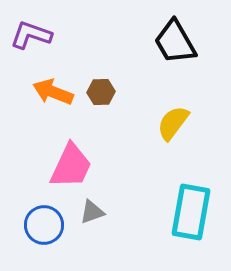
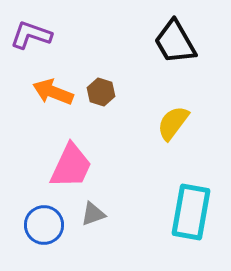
brown hexagon: rotated 20 degrees clockwise
gray triangle: moved 1 px right, 2 px down
